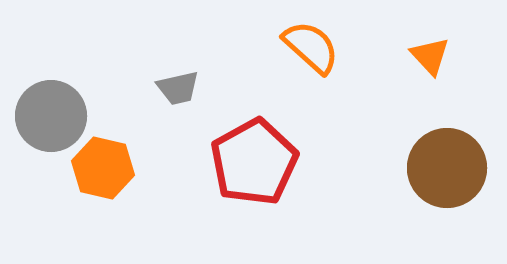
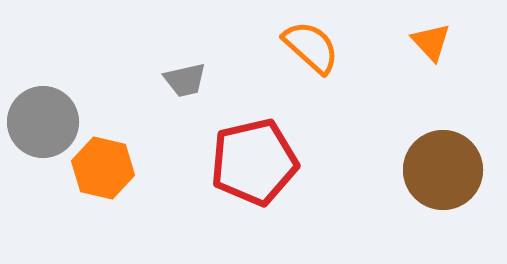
orange triangle: moved 1 px right, 14 px up
gray trapezoid: moved 7 px right, 8 px up
gray circle: moved 8 px left, 6 px down
red pentagon: rotated 16 degrees clockwise
brown circle: moved 4 px left, 2 px down
